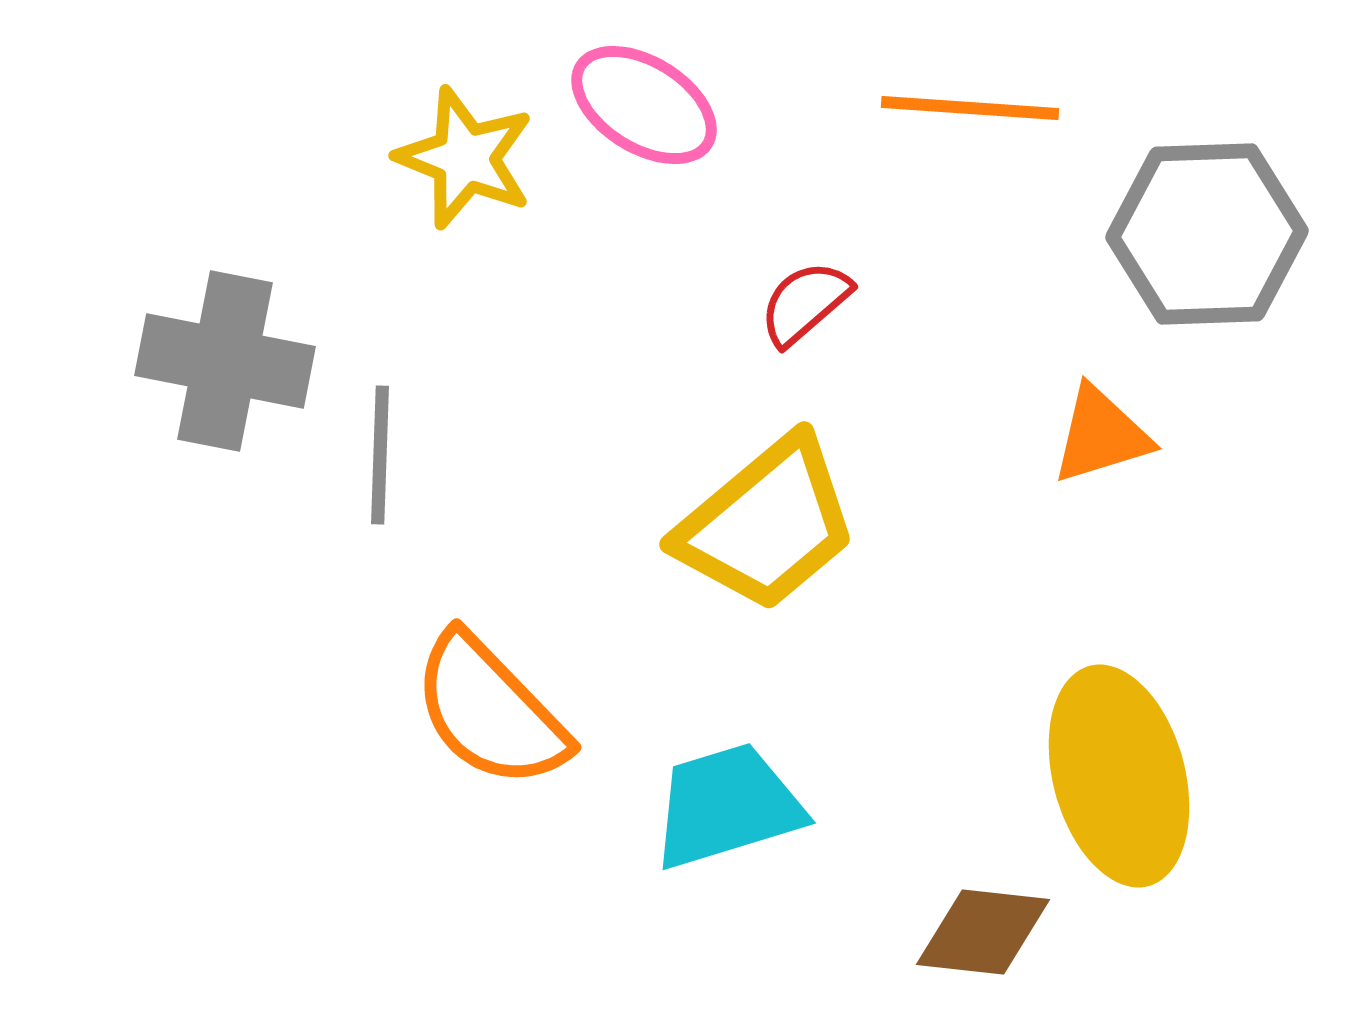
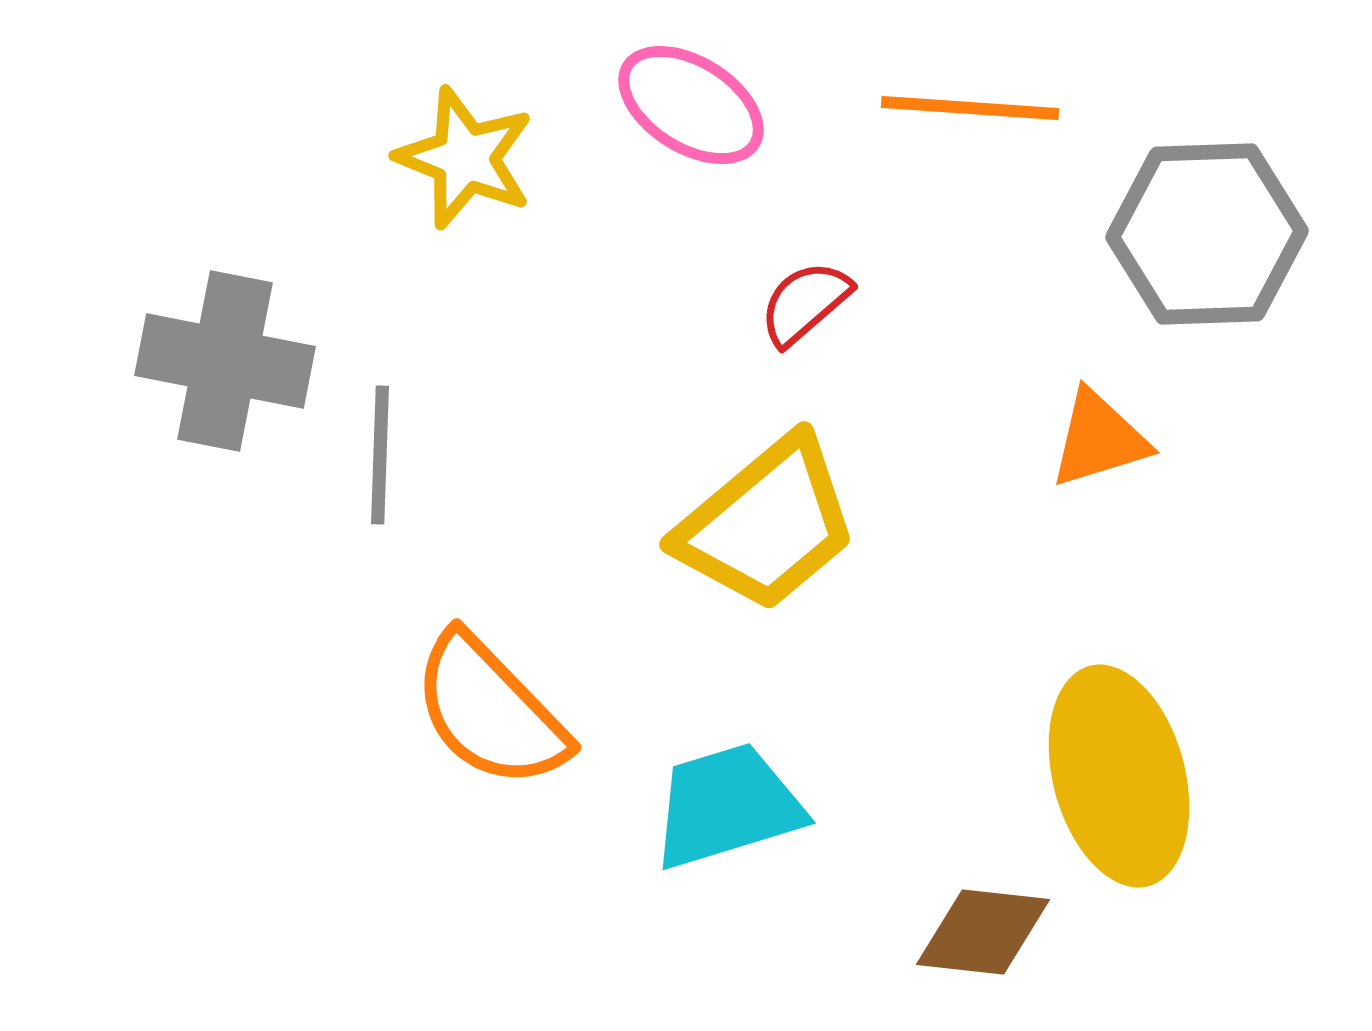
pink ellipse: moved 47 px right
orange triangle: moved 2 px left, 4 px down
